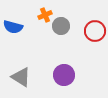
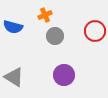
gray circle: moved 6 px left, 10 px down
gray triangle: moved 7 px left
